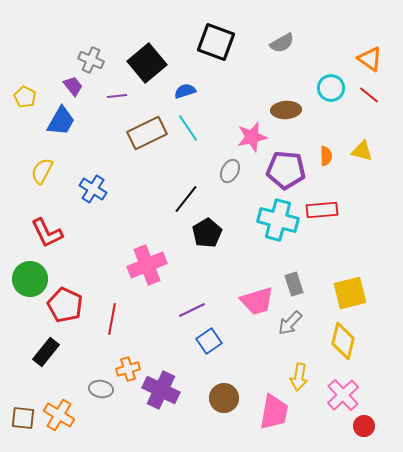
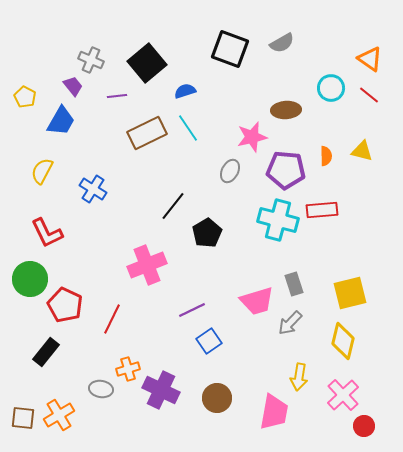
black square at (216, 42): moved 14 px right, 7 px down
black line at (186, 199): moved 13 px left, 7 px down
red line at (112, 319): rotated 16 degrees clockwise
brown circle at (224, 398): moved 7 px left
orange cross at (59, 415): rotated 28 degrees clockwise
